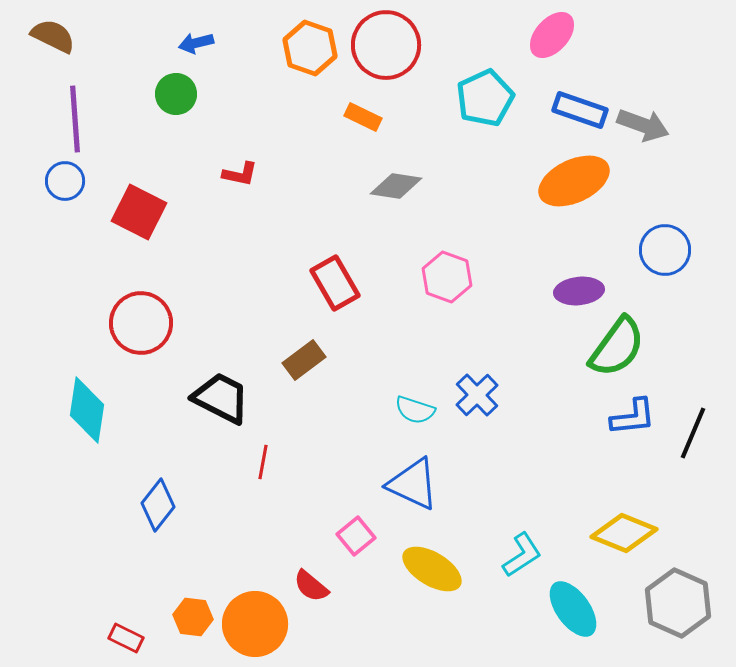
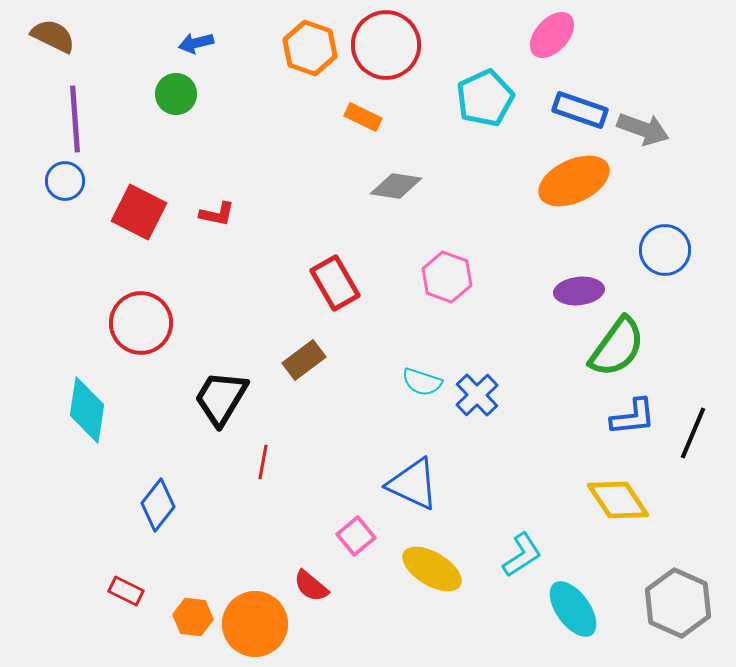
gray arrow at (643, 125): moved 4 px down
red L-shape at (240, 174): moved 23 px left, 40 px down
black trapezoid at (221, 398): rotated 86 degrees counterclockwise
cyan semicircle at (415, 410): moved 7 px right, 28 px up
yellow diamond at (624, 533): moved 6 px left, 33 px up; rotated 34 degrees clockwise
red rectangle at (126, 638): moved 47 px up
